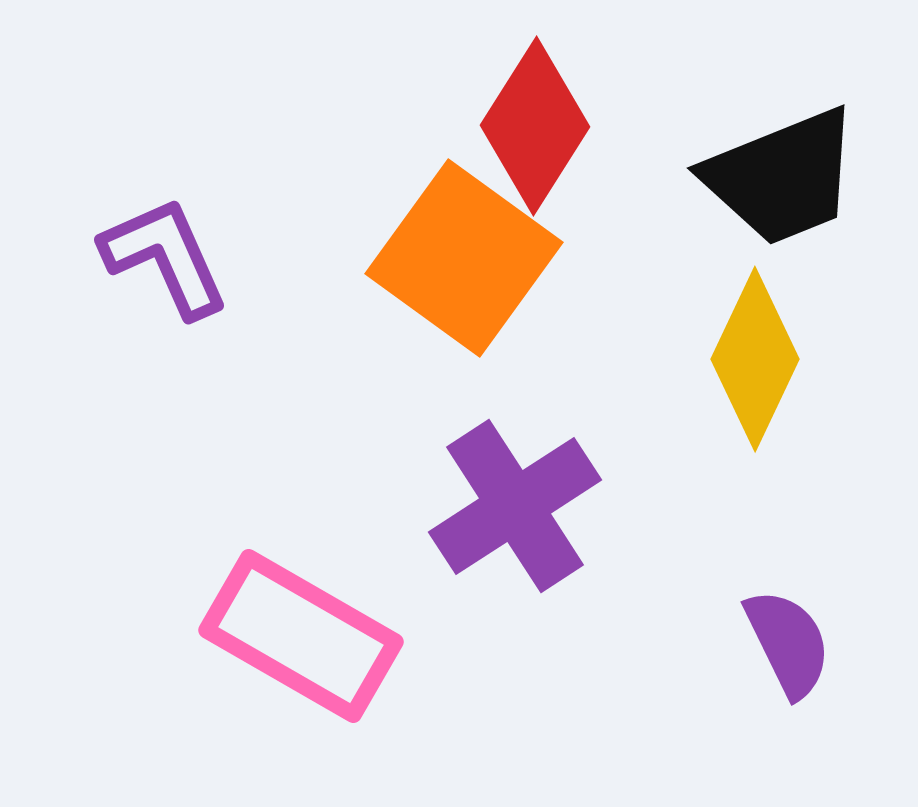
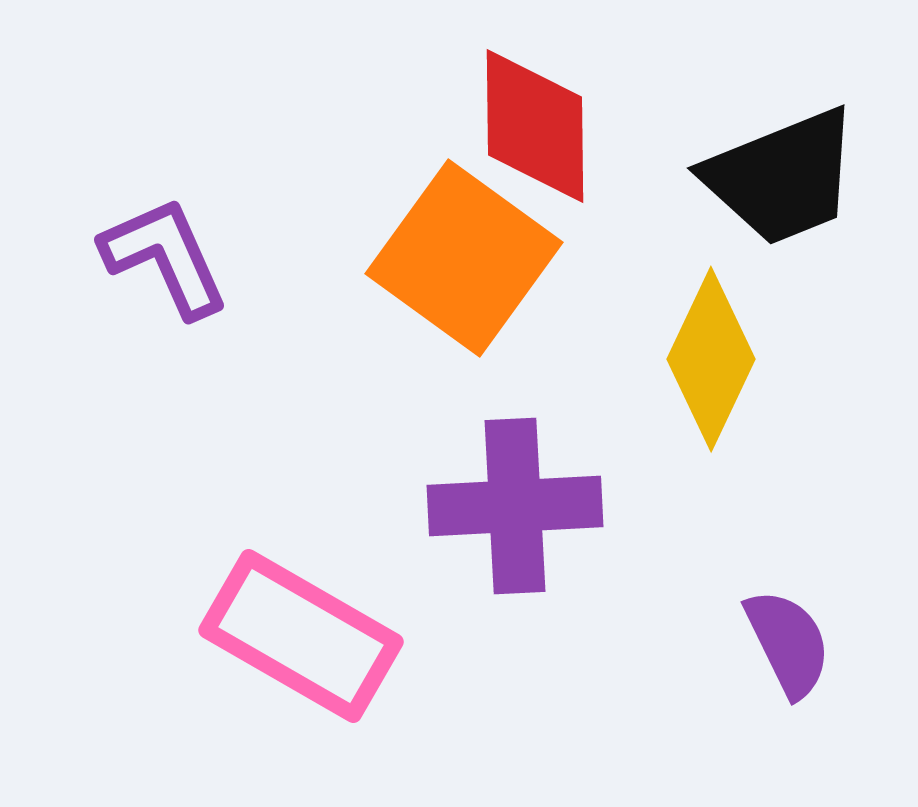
red diamond: rotated 33 degrees counterclockwise
yellow diamond: moved 44 px left
purple cross: rotated 30 degrees clockwise
